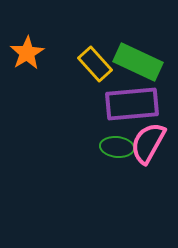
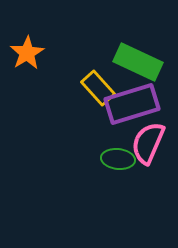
yellow rectangle: moved 3 px right, 24 px down
purple rectangle: rotated 12 degrees counterclockwise
pink semicircle: rotated 6 degrees counterclockwise
green ellipse: moved 1 px right, 12 px down
